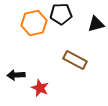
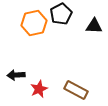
black pentagon: rotated 25 degrees counterclockwise
black triangle: moved 2 px left, 2 px down; rotated 18 degrees clockwise
brown rectangle: moved 1 px right, 30 px down
red star: moved 1 px left, 1 px down; rotated 24 degrees clockwise
